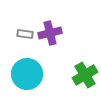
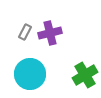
gray rectangle: moved 2 px up; rotated 70 degrees counterclockwise
cyan circle: moved 3 px right
